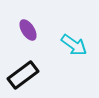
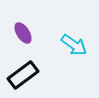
purple ellipse: moved 5 px left, 3 px down
